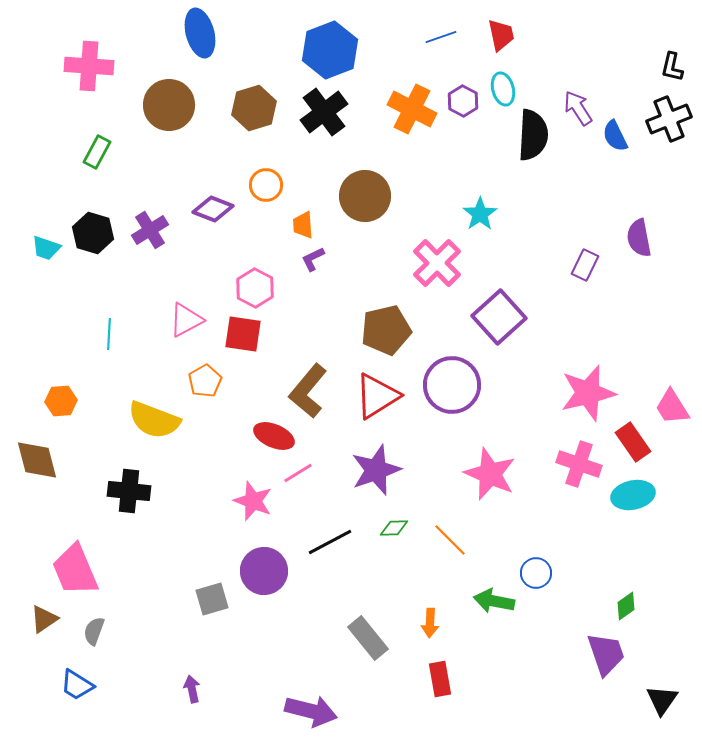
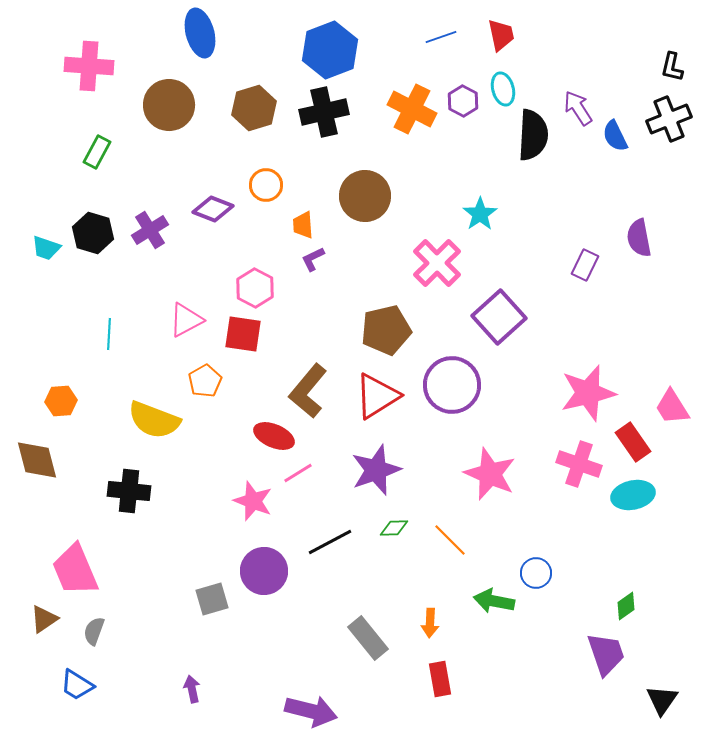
black cross at (324, 112): rotated 24 degrees clockwise
